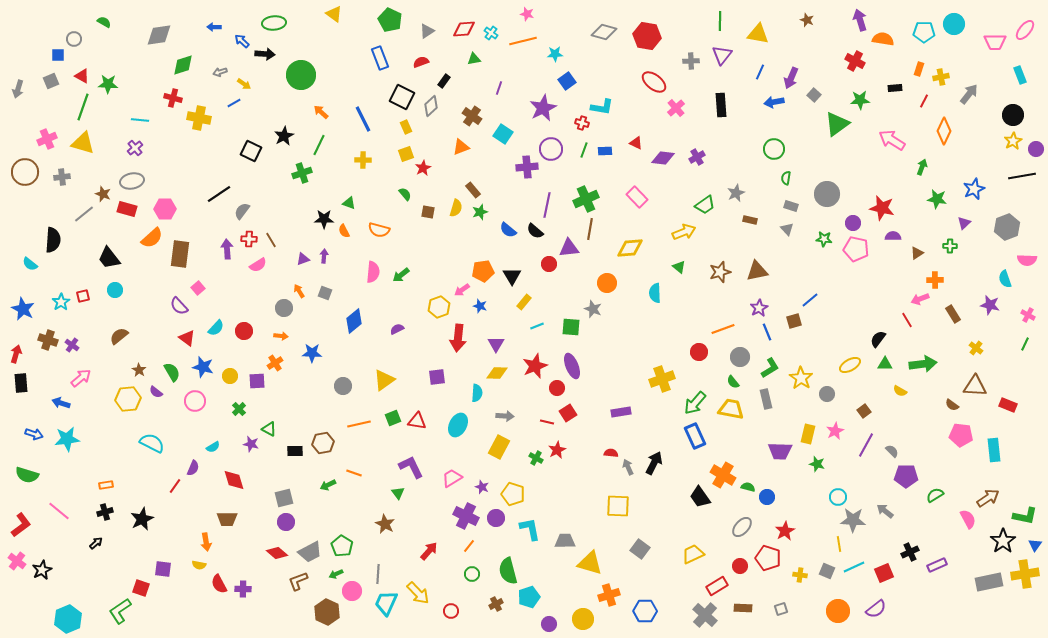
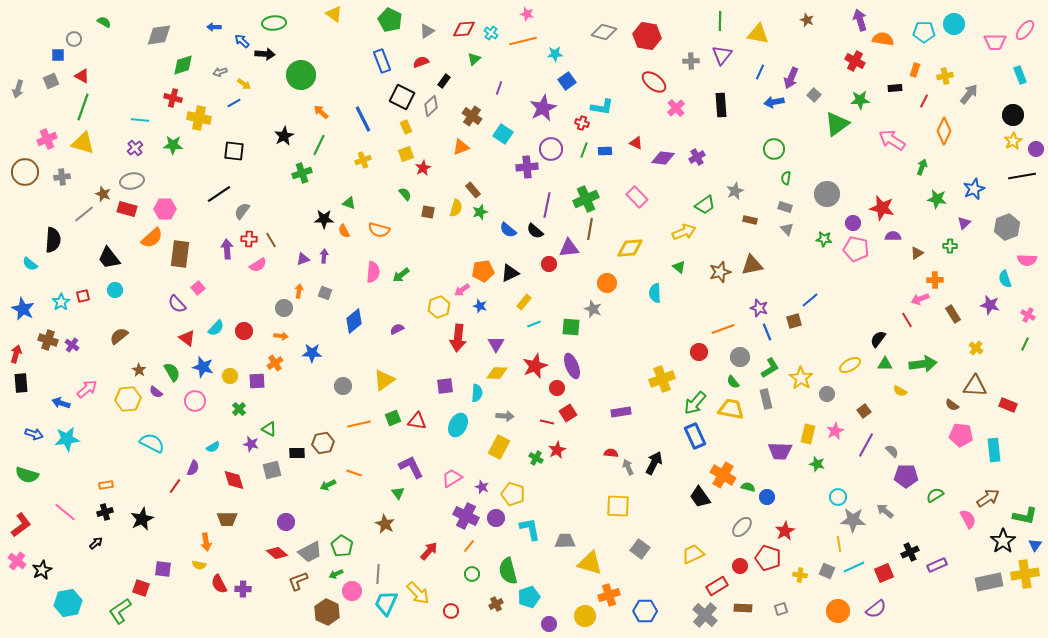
blue rectangle at (380, 58): moved 2 px right, 3 px down
green triangle at (474, 59): rotated 32 degrees counterclockwise
orange rectangle at (919, 69): moved 4 px left, 1 px down
yellow cross at (941, 77): moved 4 px right, 1 px up
green star at (108, 84): moved 65 px right, 61 px down
black square at (251, 151): moved 17 px left; rotated 20 degrees counterclockwise
yellow cross at (363, 160): rotated 21 degrees counterclockwise
gray star at (736, 193): moved 1 px left, 2 px up
gray rectangle at (791, 206): moved 6 px left, 1 px down
brown triangle at (757, 271): moved 5 px left, 6 px up
black triangle at (512, 276): moved 2 px left, 3 px up; rotated 36 degrees clockwise
orange arrow at (299, 291): rotated 40 degrees clockwise
purple semicircle at (179, 306): moved 2 px left, 2 px up
purple star at (759, 308): rotated 24 degrees counterclockwise
cyan line at (537, 326): moved 3 px left, 2 px up
purple square at (437, 377): moved 8 px right, 9 px down
pink arrow at (81, 378): moved 6 px right, 11 px down
black rectangle at (295, 451): moved 2 px right, 2 px down
gray square at (284, 498): moved 12 px left, 28 px up
pink line at (59, 511): moved 6 px right, 1 px down
cyan hexagon at (68, 619): moved 16 px up; rotated 12 degrees clockwise
yellow circle at (583, 619): moved 2 px right, 3 px up
